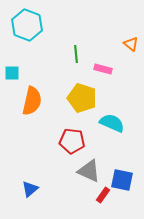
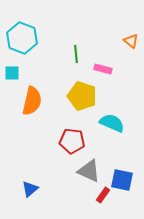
cyan hexagon: moved 5 px left, 13 px down
orange triangle: moved 3 px up
yellow pentagon: moved 2 px up
